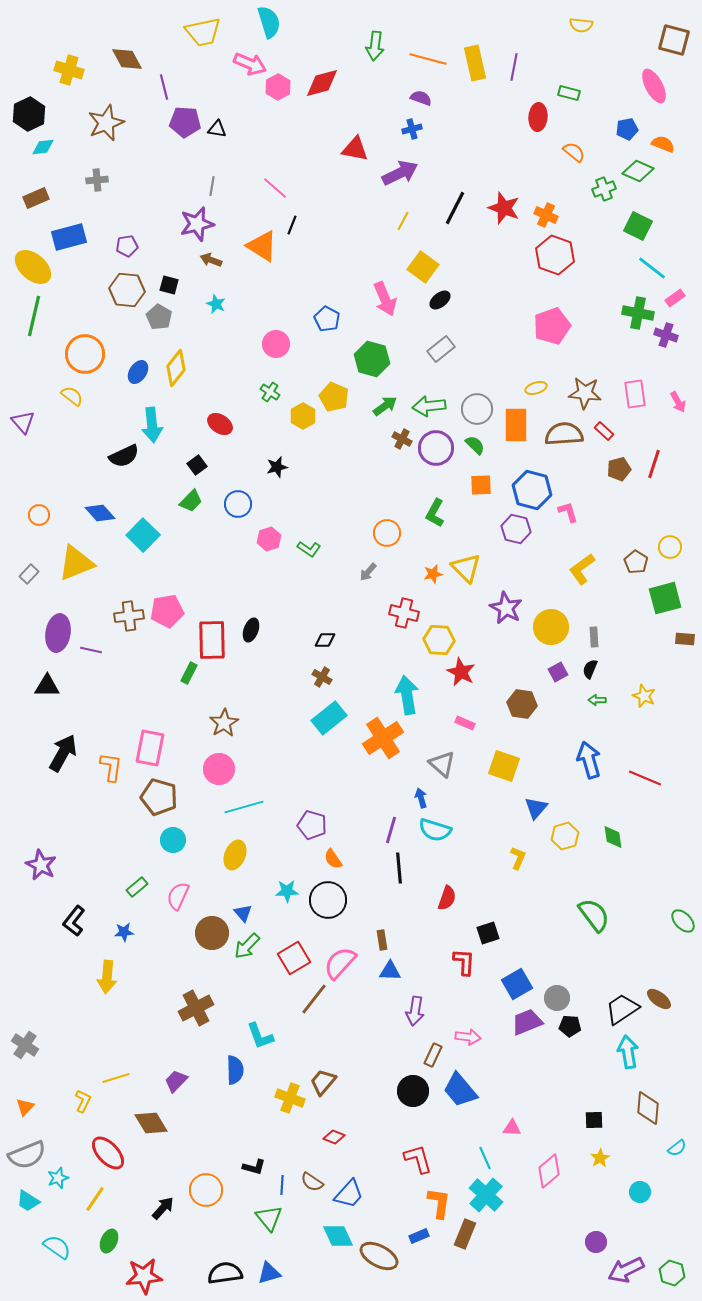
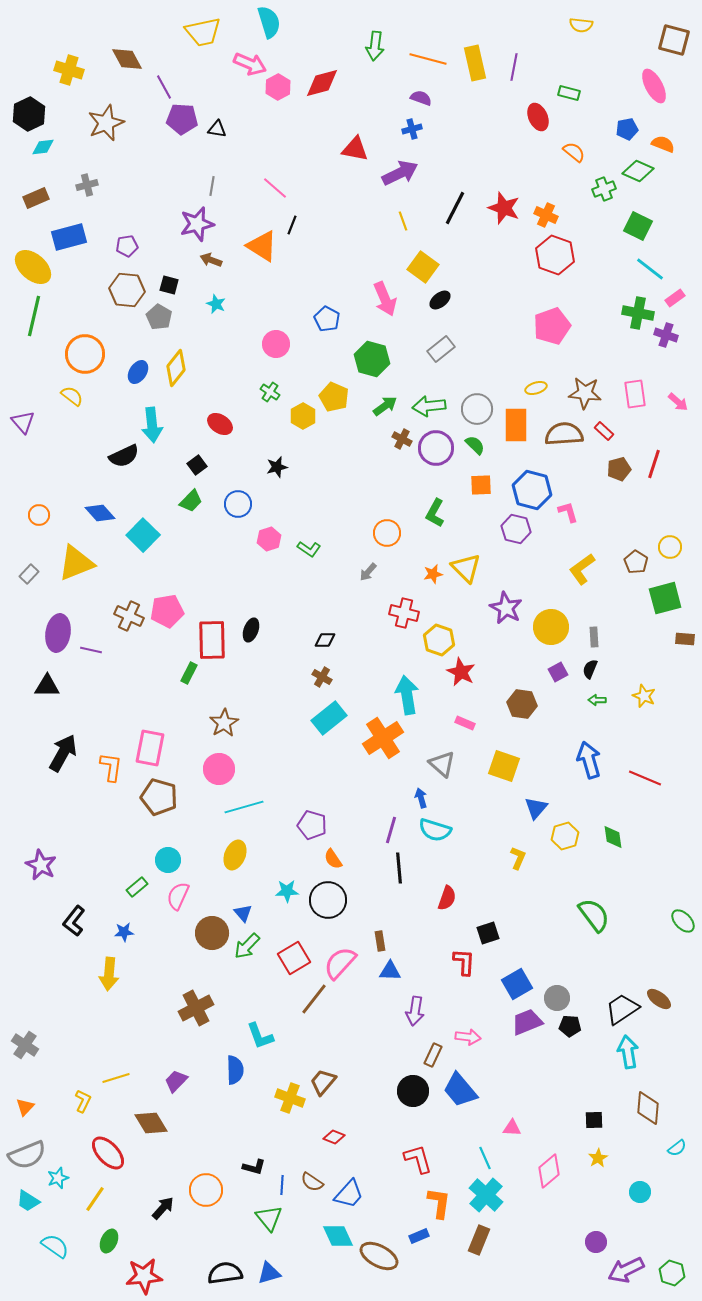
purple line at (164, 87): rotated 15 degrees counterclockwise
red ellipse at (538, 117): rotated 28 degrees counterclockwise
purple pentagon at (185, 122): moved 3 px left, 3 px up
gray cross at (97, 180): moved 10 px left, 5 px down; rotated 10 degrees counterclockwise
yellow line at (403, 221): rotated 48 degrees counterclockwise
cyan line at (652, 268): moved 2 px left, 1 px down
pink arrow at (678, 402): rotated 20 degrees counterclockwise
brown cross at (129, 616): rotated 32 degrees clockwise
yellow hexagon at (439, 640): rotated 16 degrees clockwise
cyan circle at (173, 840): moved 5 px left, 20 px down
brown rectangle at (382, 940): moved 2 px left, 1 px down
yellow arrow at (107, 977): moved 2 px right, 3 px up
yellow star at (600, 1158): moved 2 px left
brown rectangle at (465, 1234): moved 14 px right, 6 px down
cyan semicircle at (57, 1247): moved 2 px left, 1 px up
